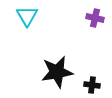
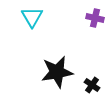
cyan triangle: moved 5 px right, 1 px down
black cross: rotated 28 degrees clockwise
